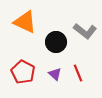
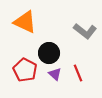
black circle: moved 7 px left, 11 px down
red pentagon: moved 2 px right, 2 px up
